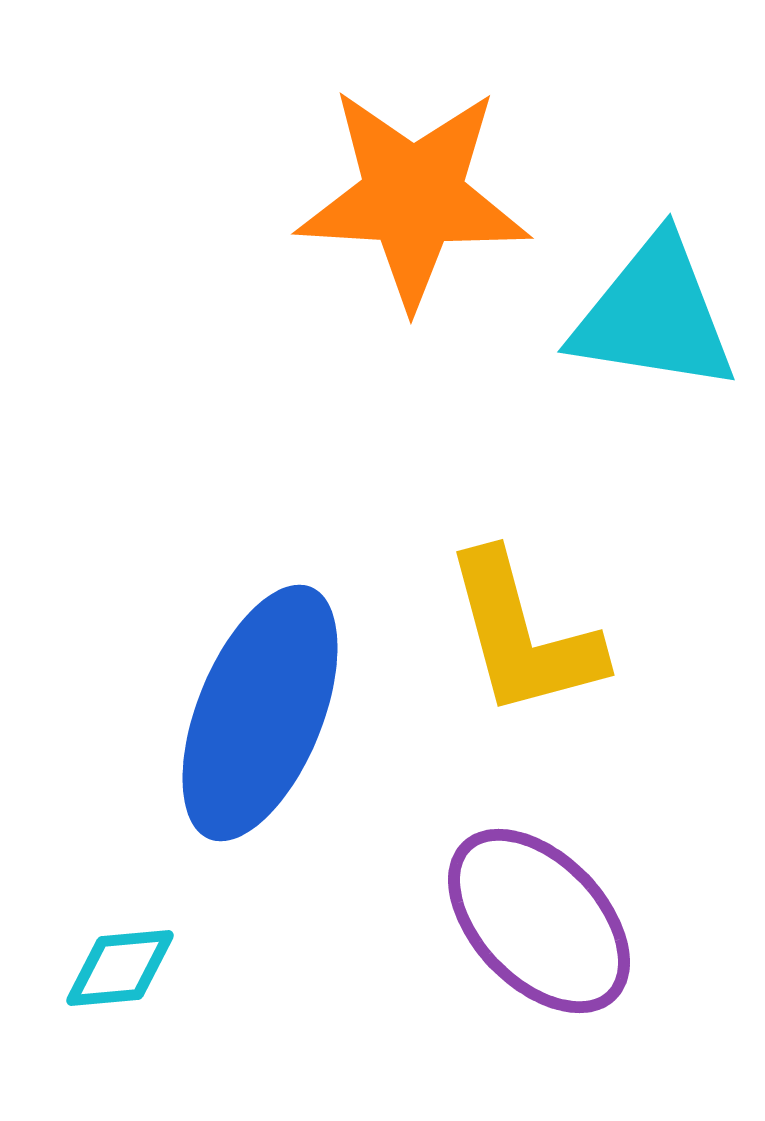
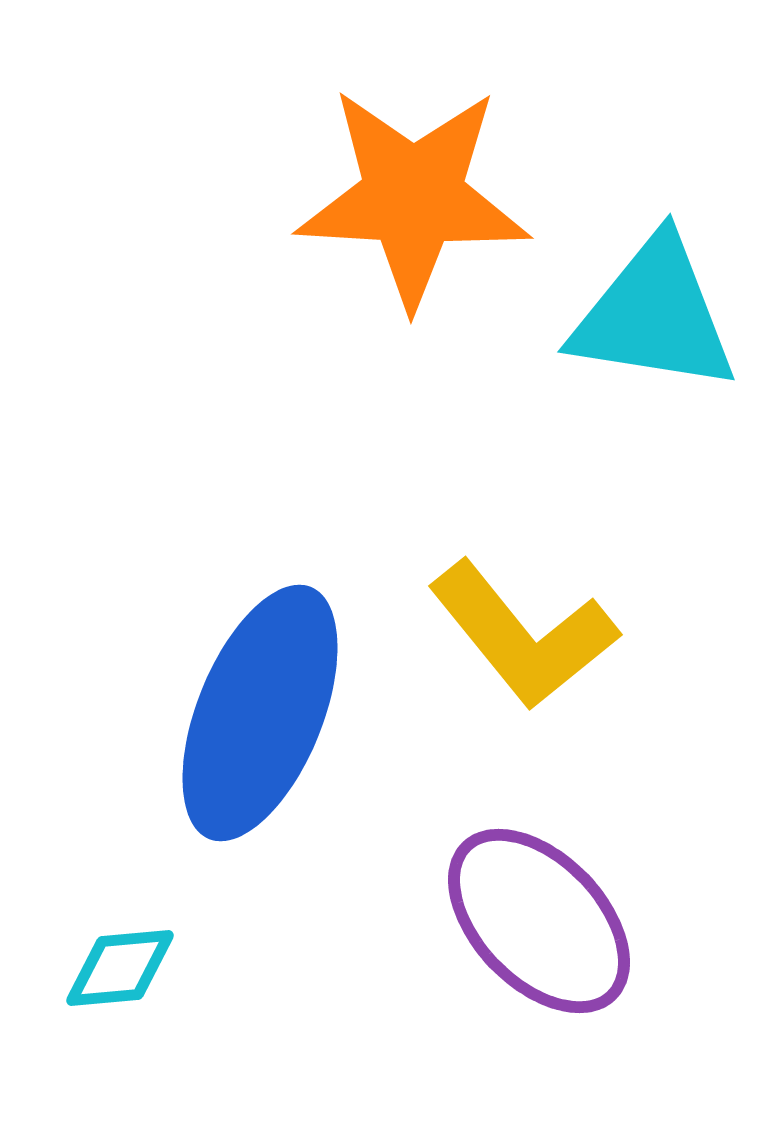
yellow L-shape: rotated 24 degrees counterclockwise
